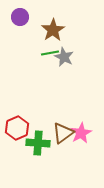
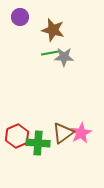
brown star: rotated 25 degrees counterclockwise
gray star: rotated 24 degrees counterclockwise
red hexagon: moved 8 px down
